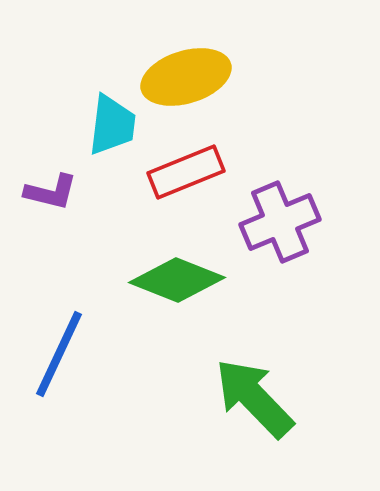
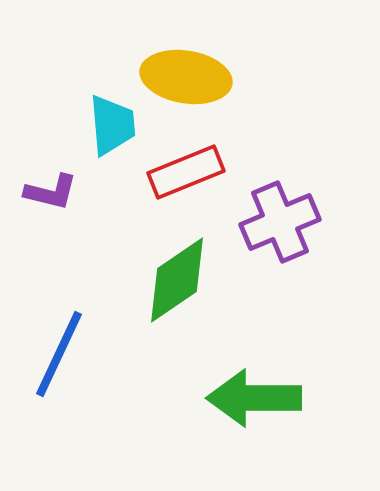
yellow ellipse: rotated 26 degrees clockwise
cyan trapezoid: rotated 12 degrees counterclockwise
green diamond: rotated 56 degrees counterclockwise
green arrow: rotated 46 degrees counterclockwise
